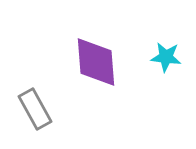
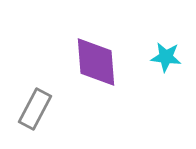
gray rectangle: rotated 57 degrees clockwise
